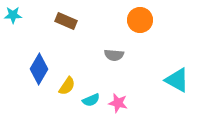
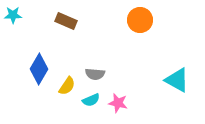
gray semicircle: moved 19 px left, 19 px down
